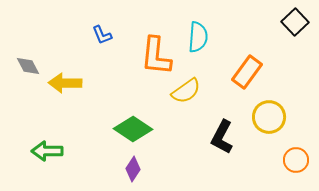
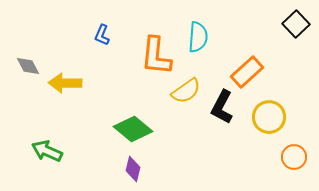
black square: moved 1 px right, 2 px down
blue L-shape: rotated 45 degrees clockwise
orange rectangle: rotated 12 degrees clockwise
green diamond: rotated 6 degrees clockwise
black L-shape: moved 30 px up
green arrow: rotated 24 degrees clockwise
orange circle: moved 2 px left, 3 px up
purple diamond: rotated 20 degrees counterclockwise
